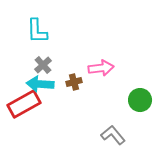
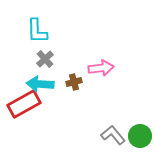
gray cross: moved 2 px right, 6 px up
green circle: moved 36 px down
